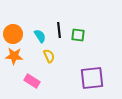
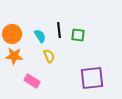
orange circle: moved 1 px left
